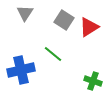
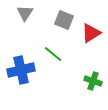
gray square: rotated 12 degrees counterclockwise
red triangle: moved 2 px right, 6 px down
